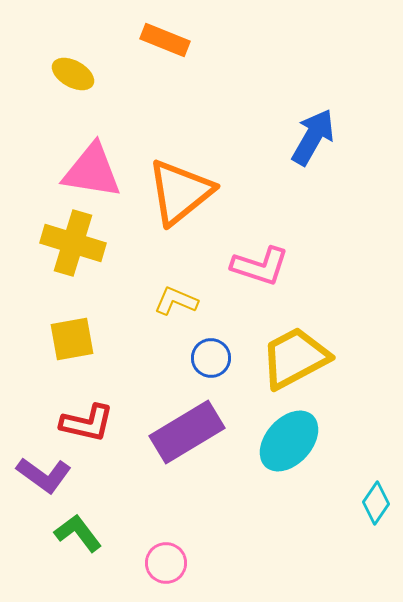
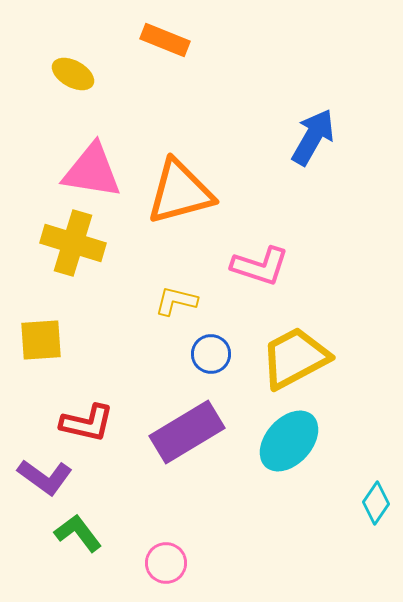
orange triangle: rotated 24 degrees clockwise
yellow L-shape: rotated 9 degrees counterclockwise
yellow square: moved 31 px left, 1 px down; rotated 6 degrees clockwise
blue circle: moved 4 px up
purple L-shape: moved 1 px right, 2 px down
